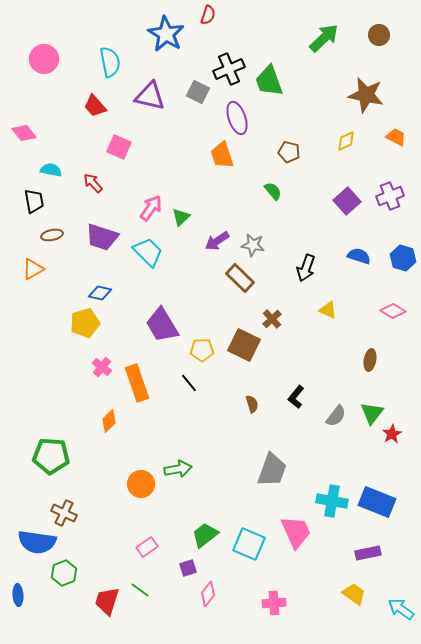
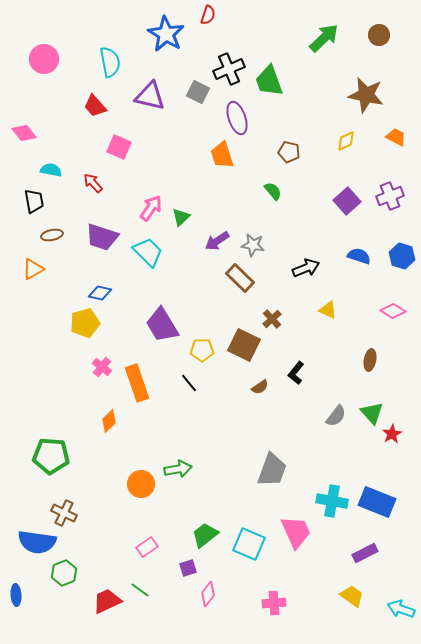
blue hexagon at (403, 258): moved 1 px left, 2 px up
black arrow at (306, 268): rotated 132 degrees counterclockwise
black L-shape at (296, 397): moved 24 px up
brown semicircle at (252, 404): moved 8 px right, 17 px up; rotated 72 degrees clockwise
green triangle at (372, 413): rotated 20 degrees counterclockwise
purple rectangle at (368, 553): moved 3 px left; rotated 15 degrees counterclockwise
yellow trapezoid at (354, 594): moved 2 px left, 2 px down
blue ellipse at (18, 595): moved 2 px left
red trapezoid at (107, 601): rotated 48 degrees clockwise
cyan arrow at (401, 609): rotated 16 degrees counterclockwise
